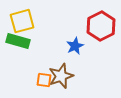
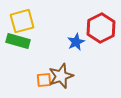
red hexagon: moved 2 px down
blue star: moved 1 px right, 4 px up
orange square: rotated 14 degrees counterclockwise
